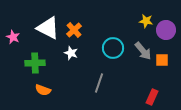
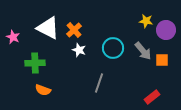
white star: moved 8 px right, 3 px up
red rectangle: rotated 28 degrees clockwise
